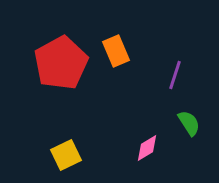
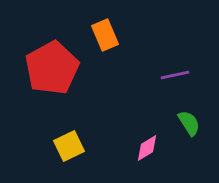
orange rectangle: moved 11 px left, 16 px up
red pentagon: moved 9 px left, 5 px down
purple line: rotated 60 degrees clockwise
yellow square: moved 3 px right, 9 px up
